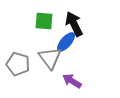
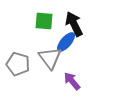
purple arrow: rotated 18 degrees clockwise
